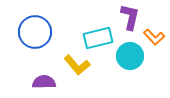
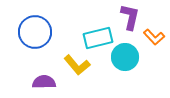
cyan circle: moved 5 px left, 1 px down
